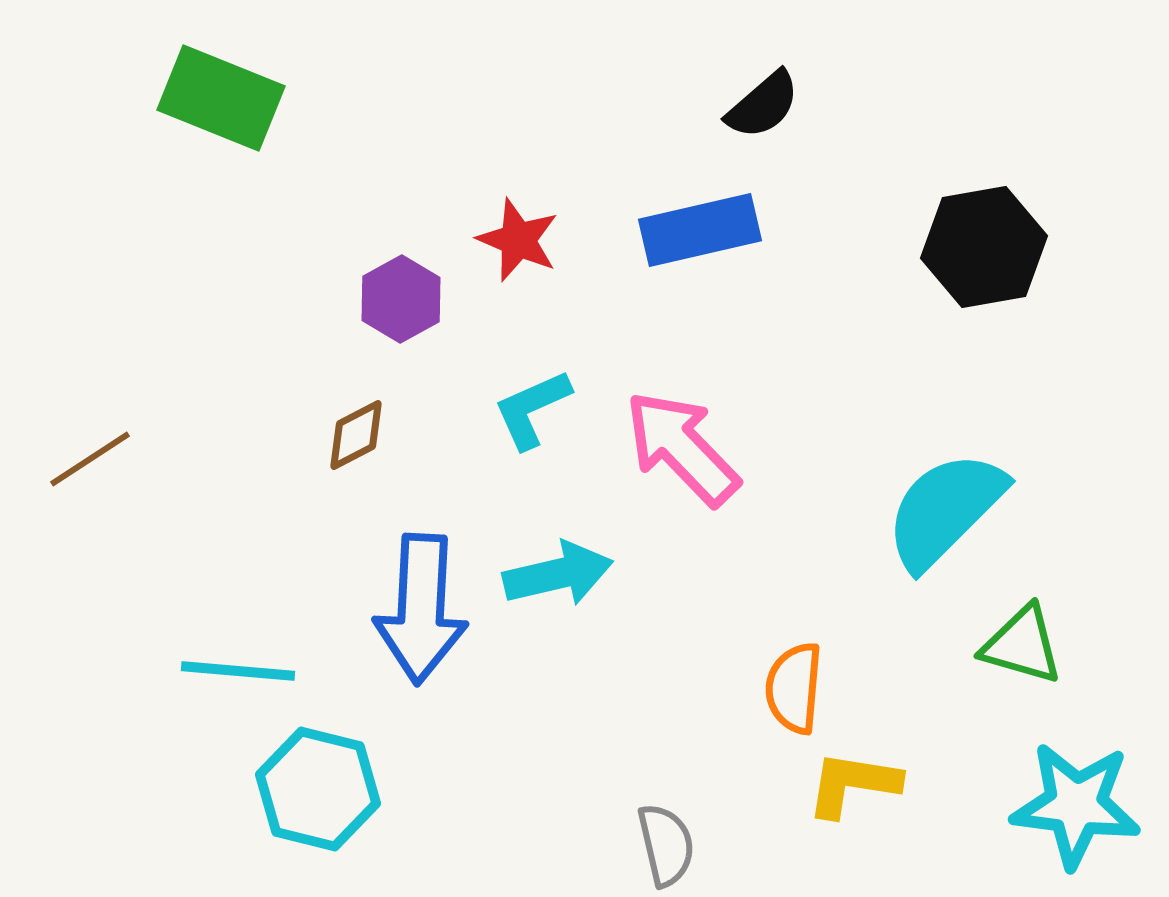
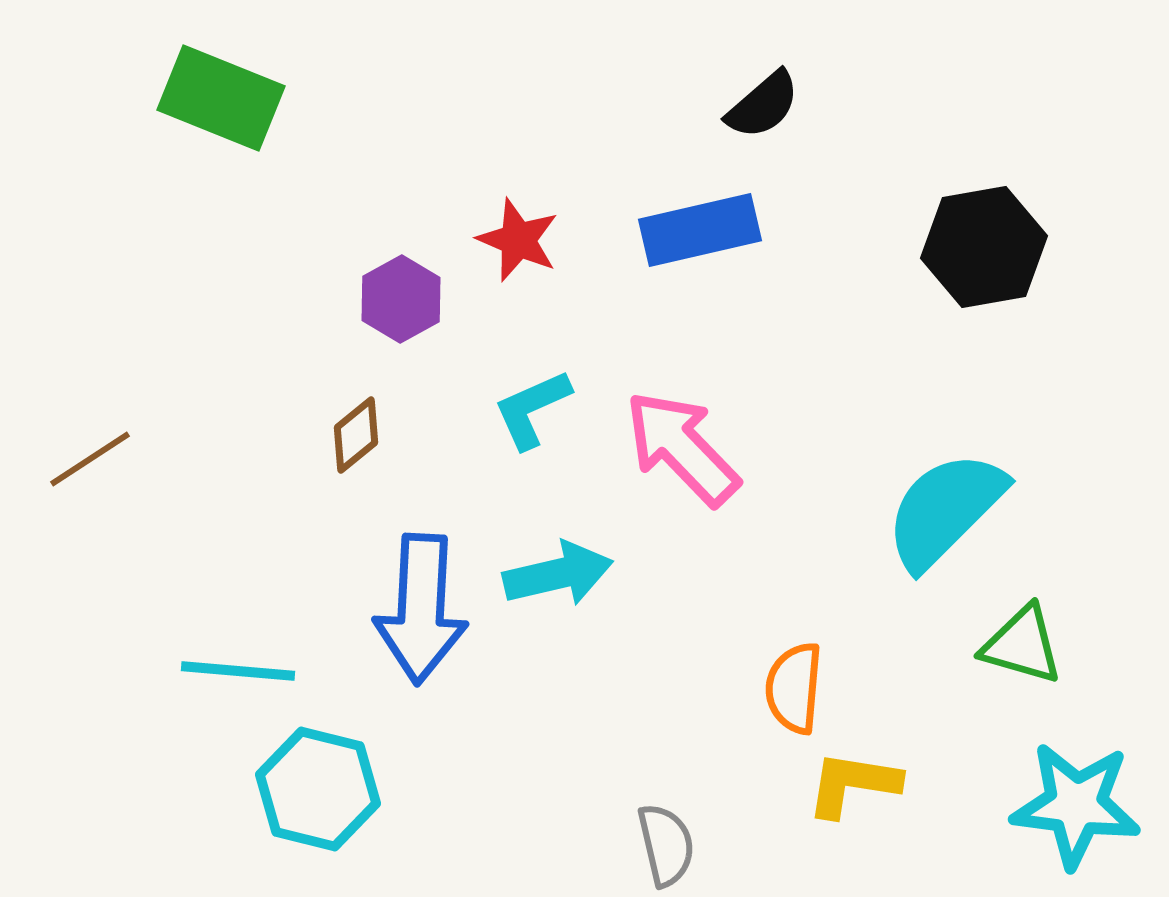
brown diamond: rotated 12 degrees counterclockwise
